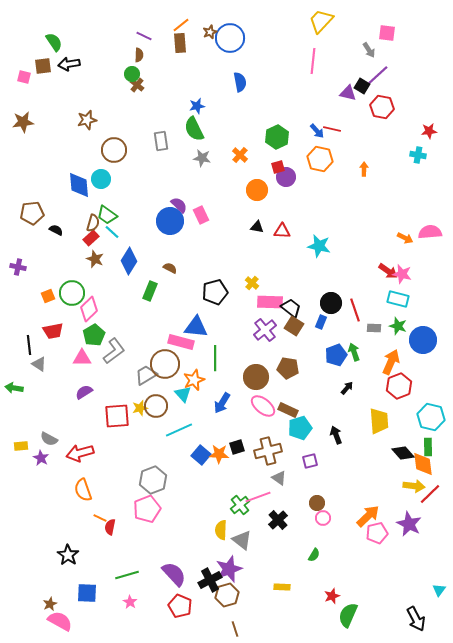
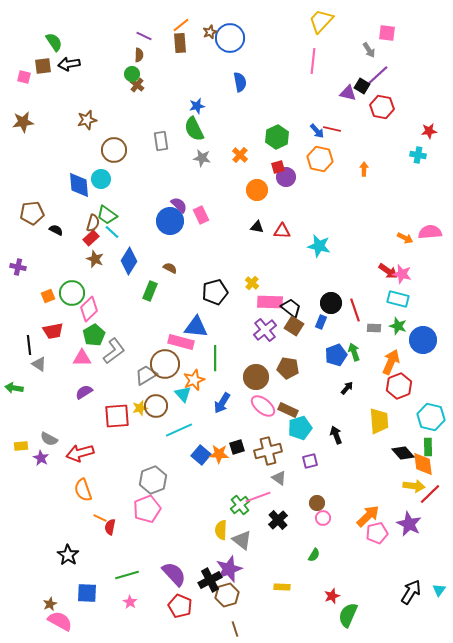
black arrow at (416, 619): moved 5 px left, 27 px up; rotated 120 degrees counterclockwise
